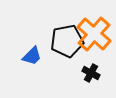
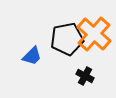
black pentagon: moved 2 px up
black cross: moved 6 px left, 3 px down
